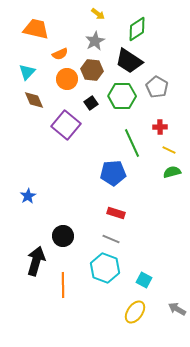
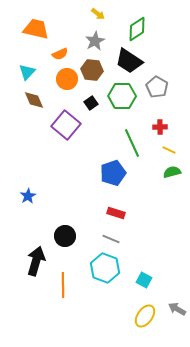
blue pentagon: rotated 15 degrees counterclockwise
black circle: moved 2 px right
yellow ellipse: moved 10 px right, 4 px down
